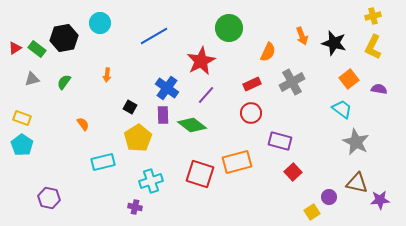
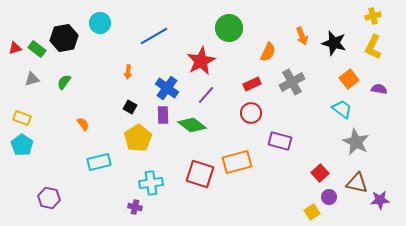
red triangle at (15, 48): rotated 16 degrees clockwise
orange arrow at (107, 75): moved 21 px right, 3 px up
cyan rectangle at (103, 162): moved 4 px left
red square at (293, 172): moved 27 px right, 1 px down
cyan cross at (151, 181): moved 2 px down; rotated 10 degrees clockwise
